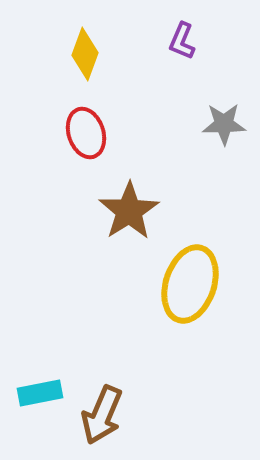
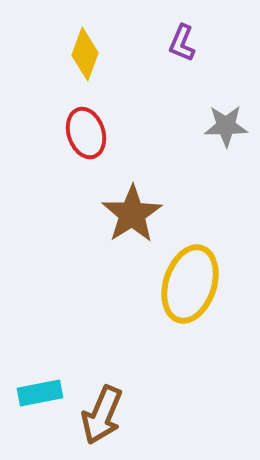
purple L-shape: moved 2 px down
gray star: moved 2 px right, 2 px down
brown star: moved 3 px right, 3 px down
